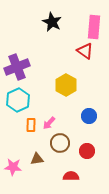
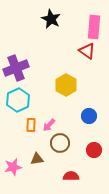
black star: moved 1 px left, 3 px up
red triangle: moved 2 px right
purple cross: moved 1 px left, 1 px down
pink arrow: moved 2 px down
red circle: moved 7 px right, 1 px up
pink star: rotated 18 degrees counterclockwise
